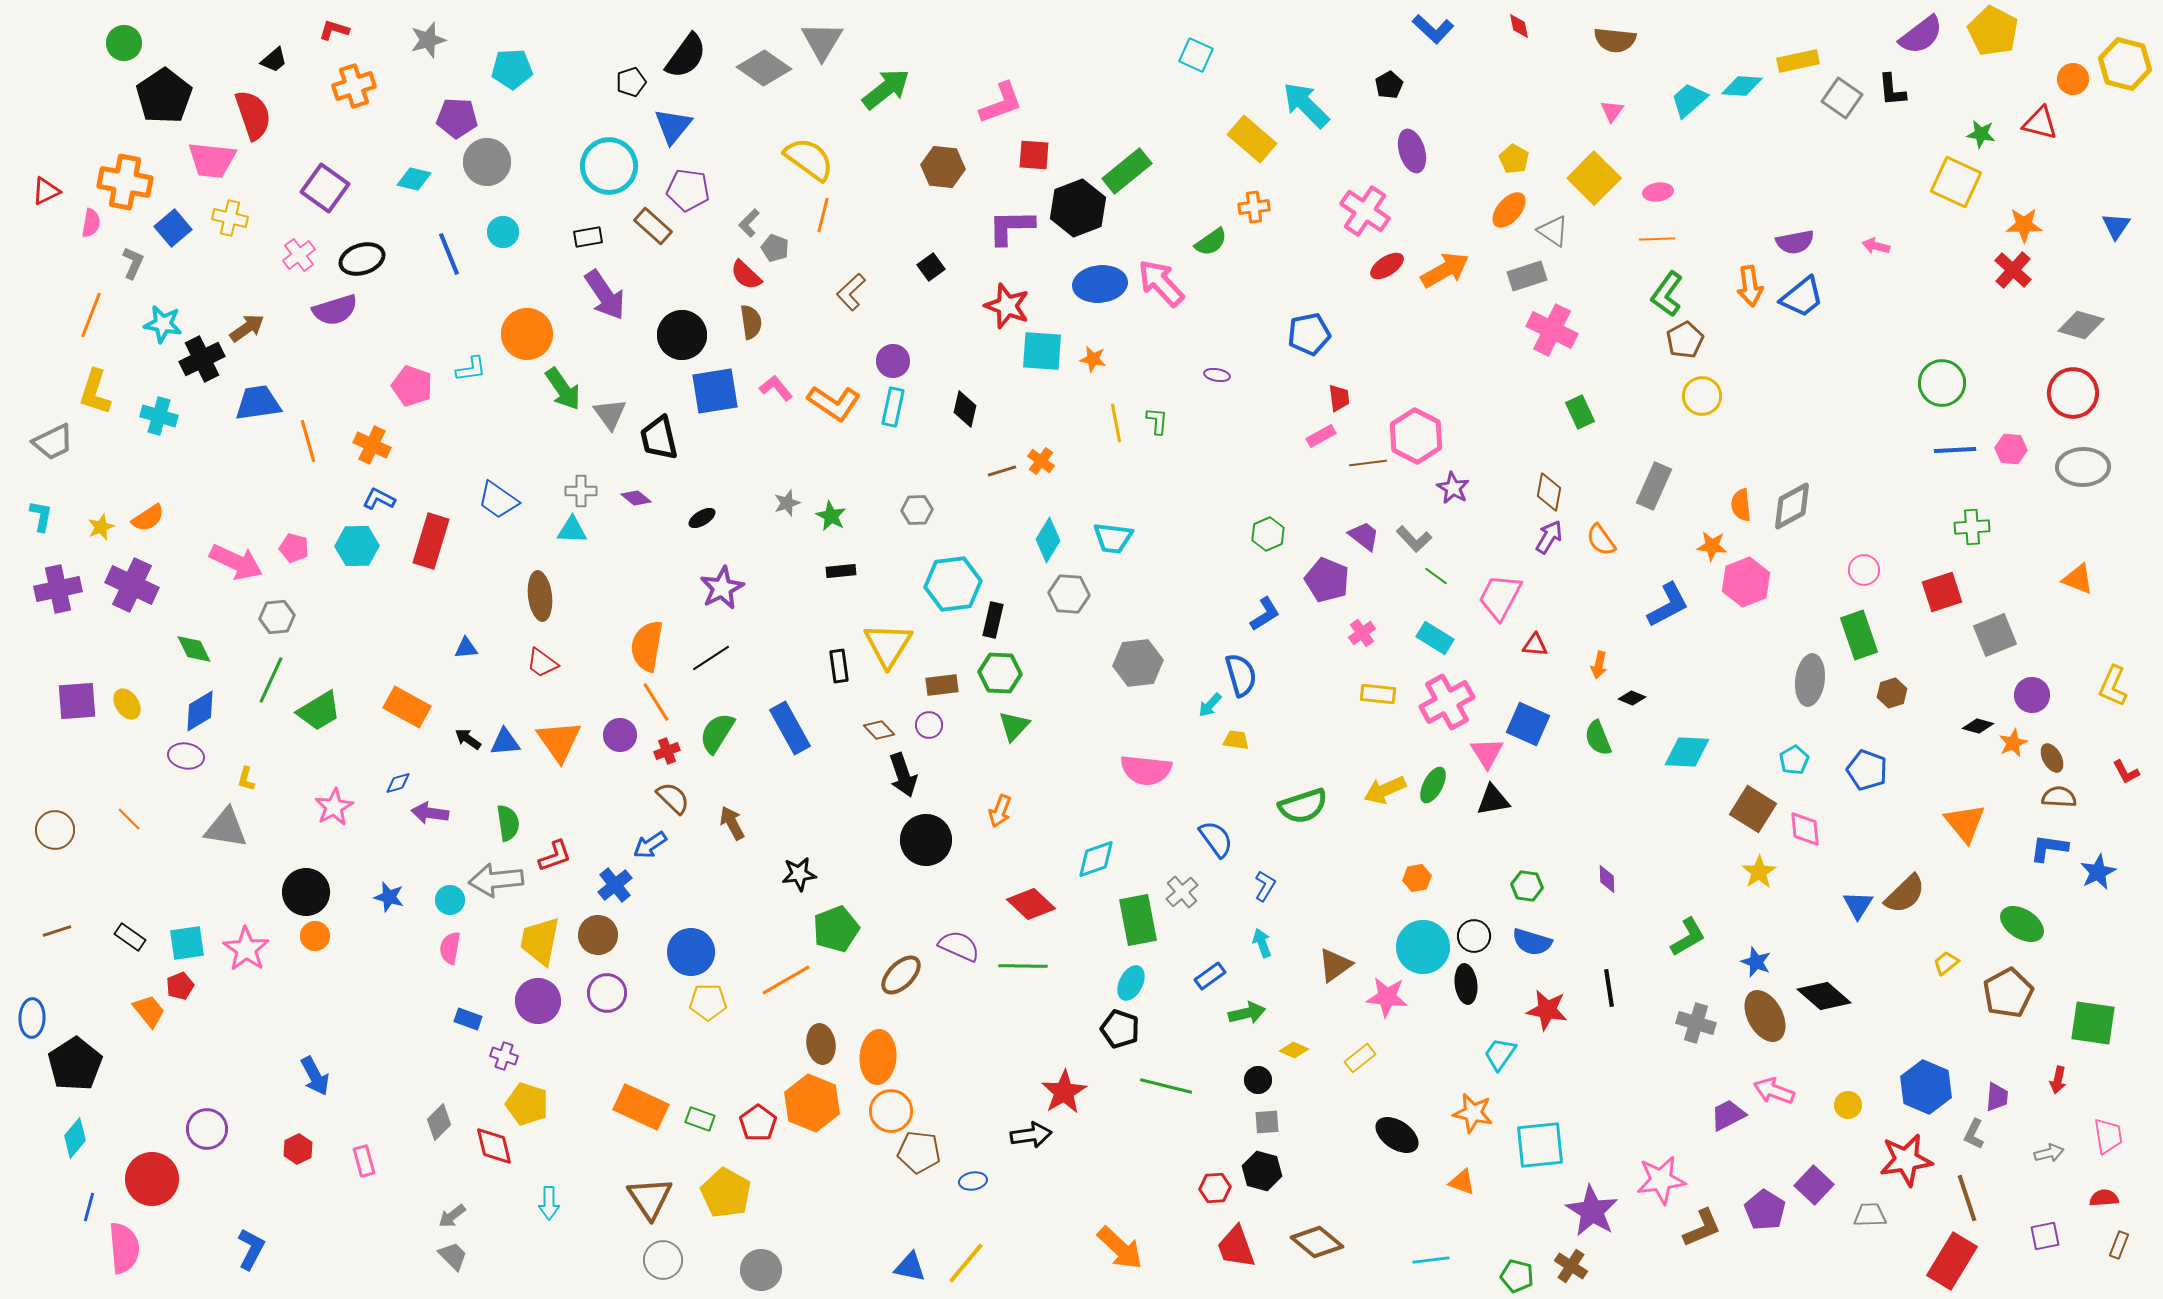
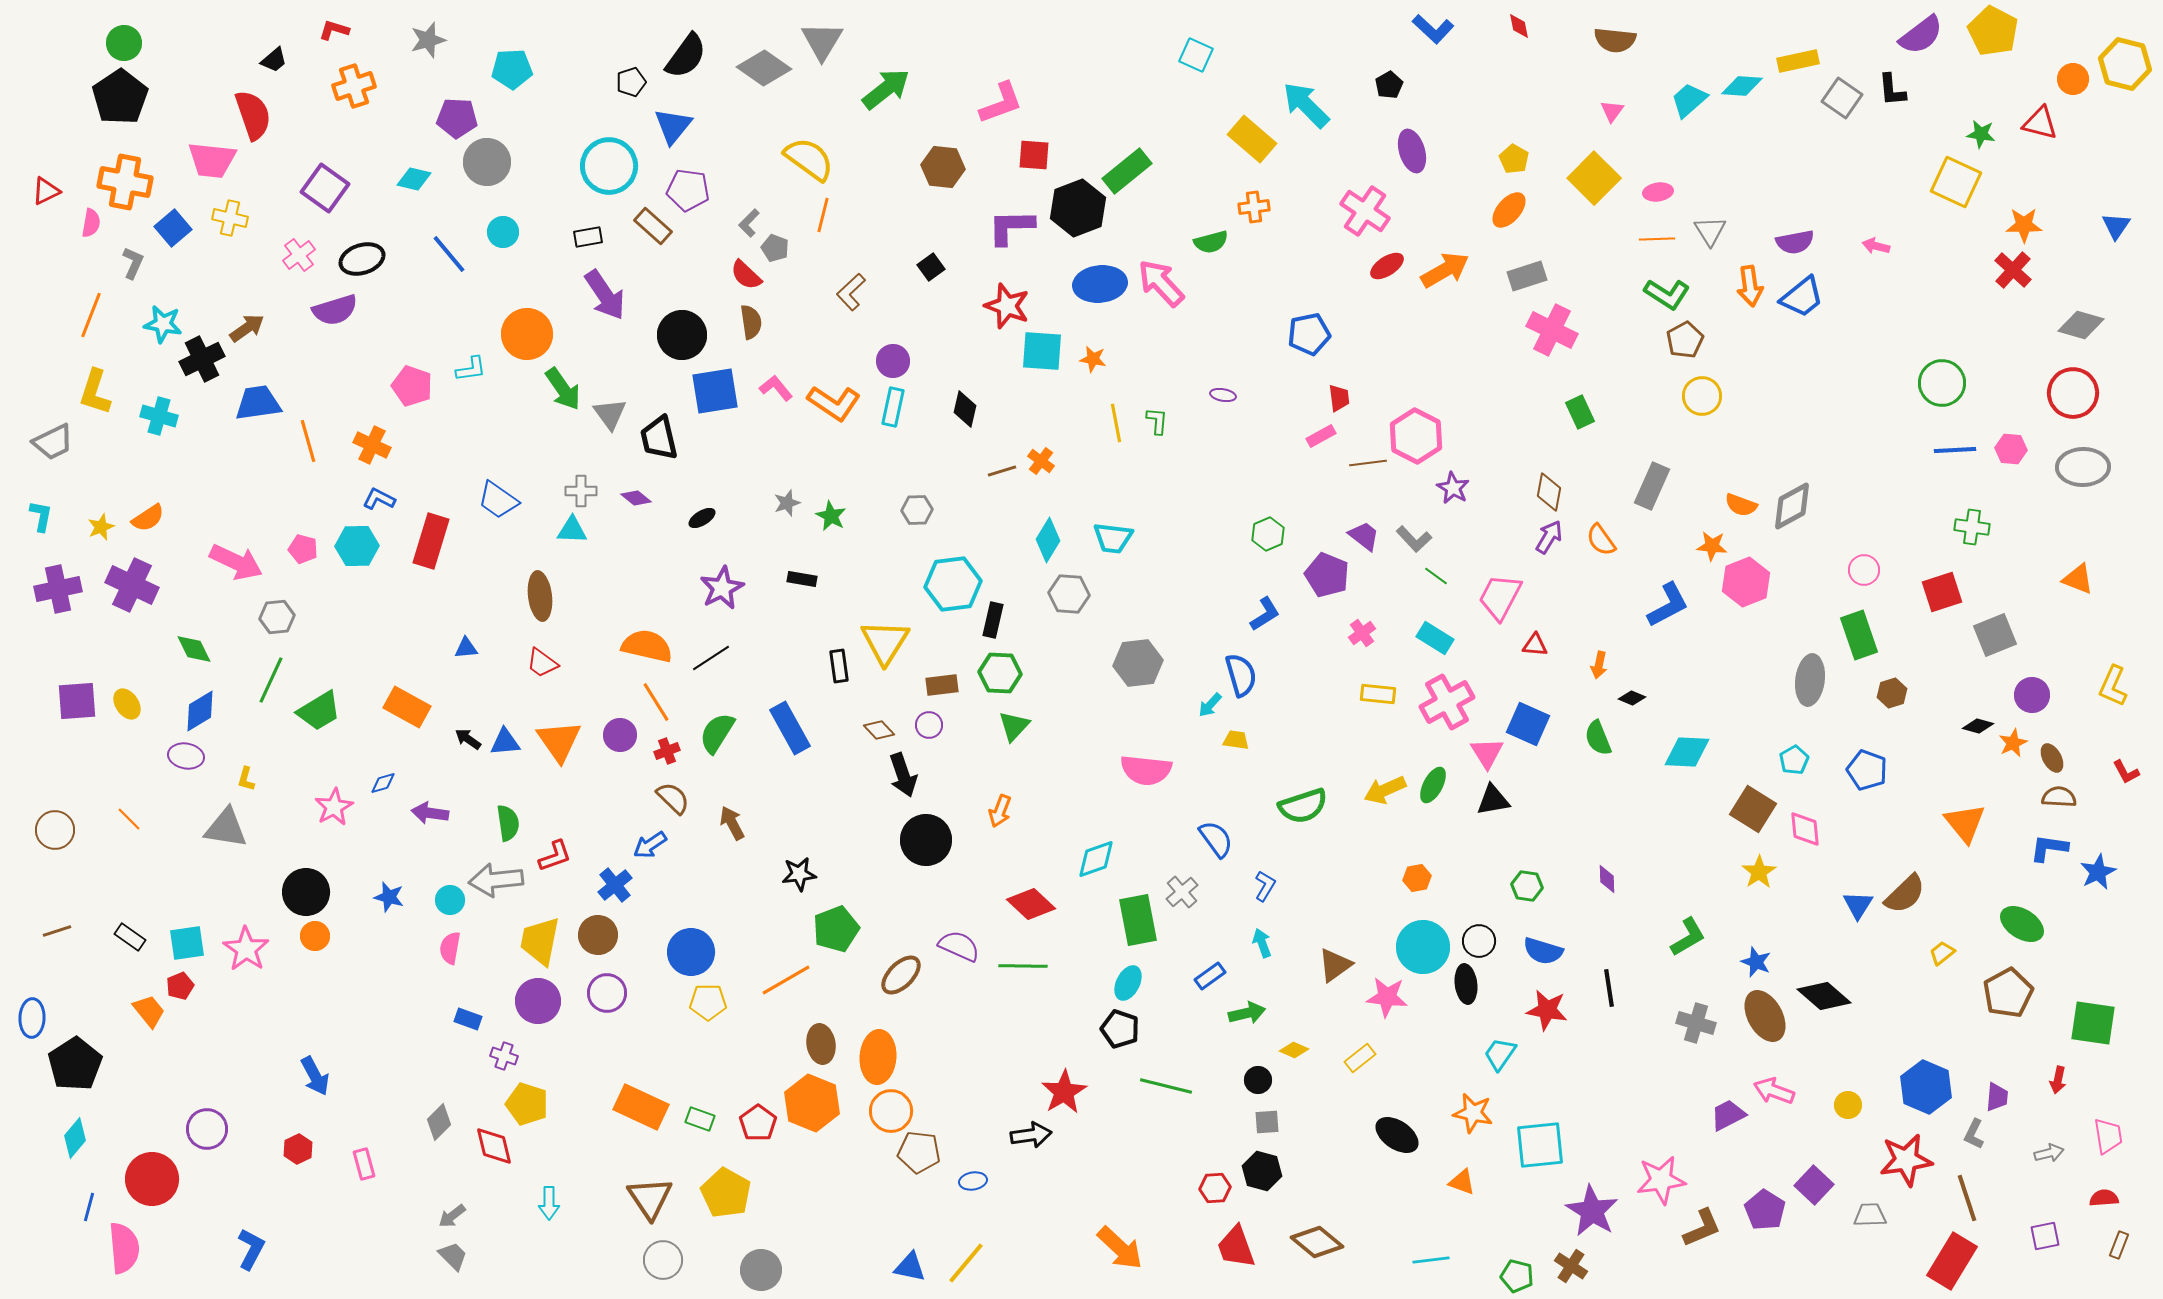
black pentagon at (164, 96): moved 44 px left, 1 px down
gray triangle at (1553, 231): moved 157 px right; rotated 24 degrees clockwise
green semicircle at (1211, 242): rotated 20 degrees clockwise
blue line at (449, 254): rotated 18 degrees counterclockwise
green L-shape at (1667, 294): rotated 93 degrees counterclockwise
purple ellipse at (1217, 375): moved 6 px right, 20 px down
gray rectangle at (1654, 486): moved 2 px left
orange semicircle at (1741, 505): rotated 64 degrees counterclockwise
green cross at (1972, 527): rotated 12 degrees clockwise
pink pentagon at (294, 548): moved 9 px right, 1 px down
black rectangle at (841, 571): moved 39 px left, 8 px down; rotated 16 degrees clockwise
purple pentagon at (1327, 580): moved 5 px up
yellow triangle at (888, 645): moved 3 px left, 3 px up
orange semicircle at (647, 646): rotated 93 degrees clockwise
blue diamond at (398, 783): moved 15 px left
black circle at (1474, 936): moved 5 px right, 5 px down
blue semicircle at (1532, 942): moved 11 px right, 9 px down
yellow trapezoid at (1946, 963): moved 4 px left, 10 px up
cyan ellipse at (1131, 983): moved 3 px left
pink rectangle at (364, 1161): moved 3 px down
